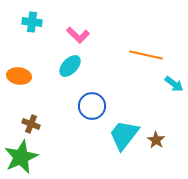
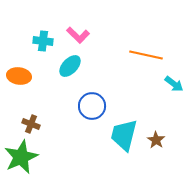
cyan cross: moved 11 px right, 19 px down
cyan trapezoid: rotated 24 degrees counterclockwise
